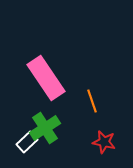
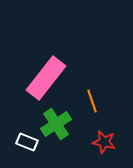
pink rectangle: rotated 72 degrees clockwise
green cross: moved 11 px right, 4 px up
white rectangle: rotated 65 degrees clockwise
